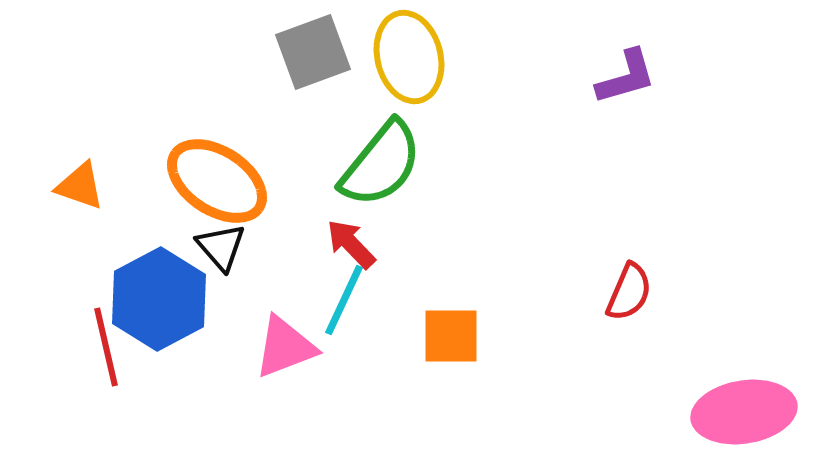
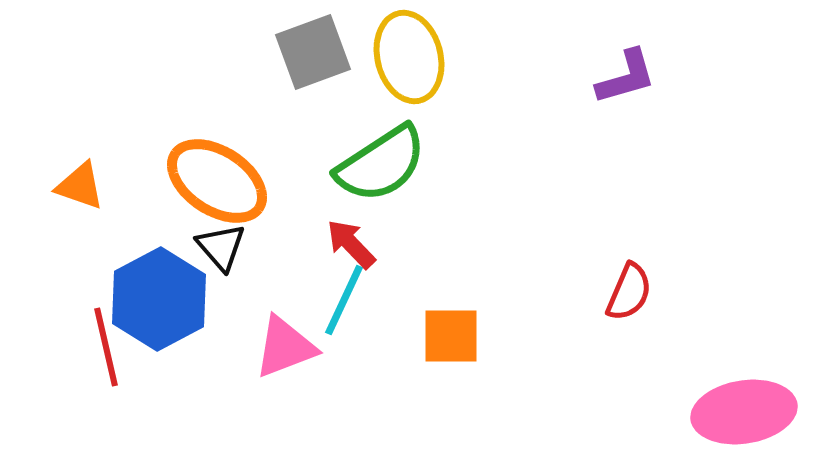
green semicircle: rotated 18 degrees clockwise
